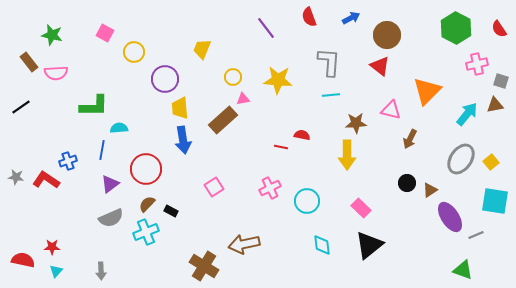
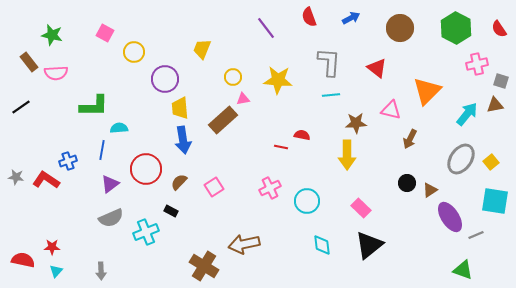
brown circle at (387, 35): moved 13 px right, 7 px up
red triangle at (380, 66): moved 3 px left, 2 px down
brown semicircle at (147, 204): moved 32 px right, 22 px up
